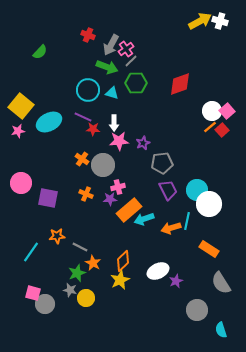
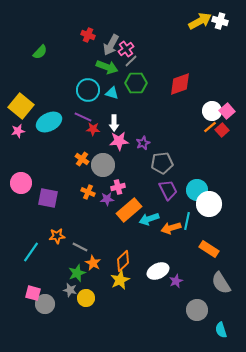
orange cross at (86, 194): moved 2 px right, 2 px up
purple star at (110, 199): moved 3 px left
cyan arrow at (144, 219): moved 5 px right
